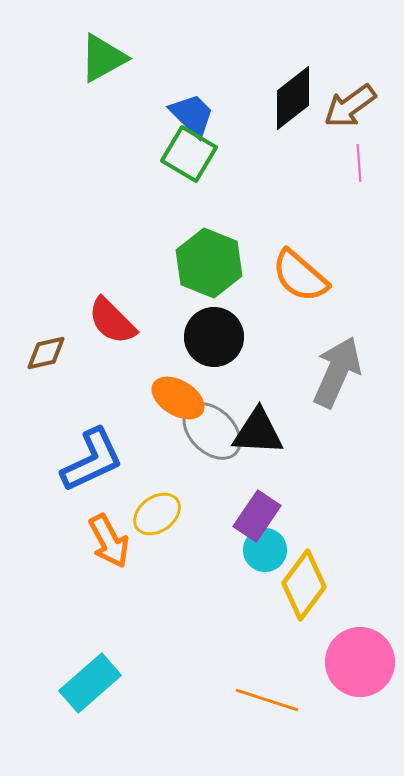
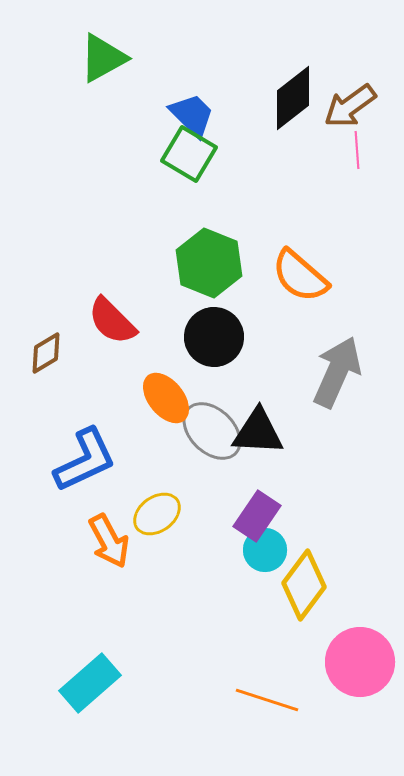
pink line: moved 2 px left, 13 px up
brown diamond: rotated 18 degrees counterclockwise
orange ellipse: moved 12 px left; rotated 20 degrees clockwise
blue L-shape: moved 7 px left
